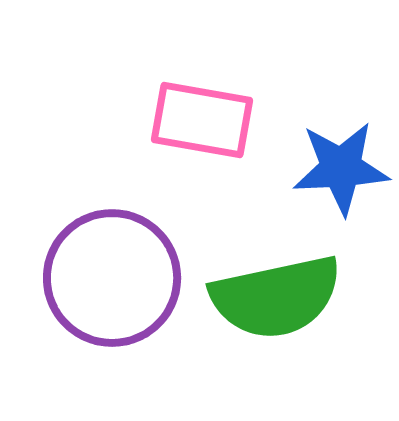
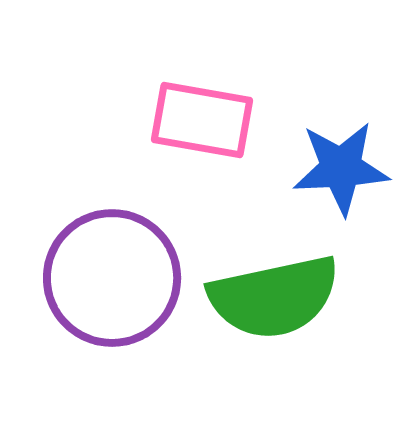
green semicircle: moved 2 px left
